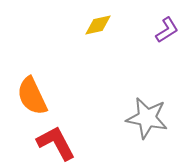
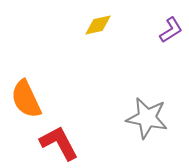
purple L-shape: moved 4 px right
orange semicircle: moved 6 px left, 3 px down
red L-shape: moved 3 px right
